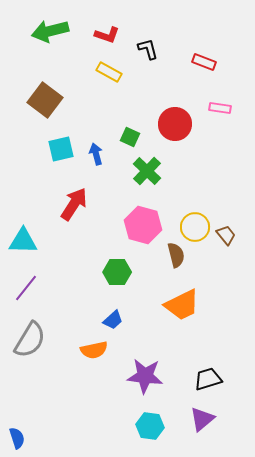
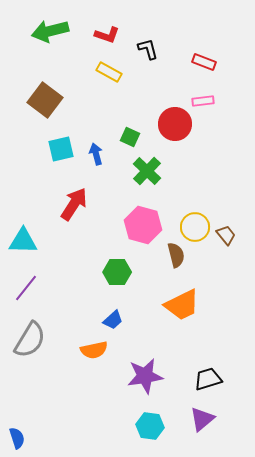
pink rectangle: moved 17 px left, 7 px up; rotated 15 degrees counterclockwise
purple star: rotated 15 degrees counterclockwise
